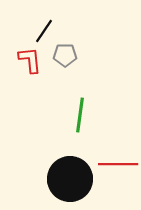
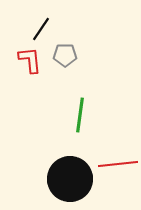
black line: moved 3 px left, 2 px up
red line: rotated 6 degrees counterclockwise
